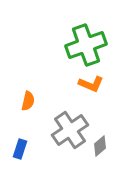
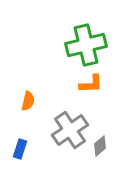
green cross: rotated 6 degrees clockwise
orange L-shape: rotated 25 degrees counterclockwise
